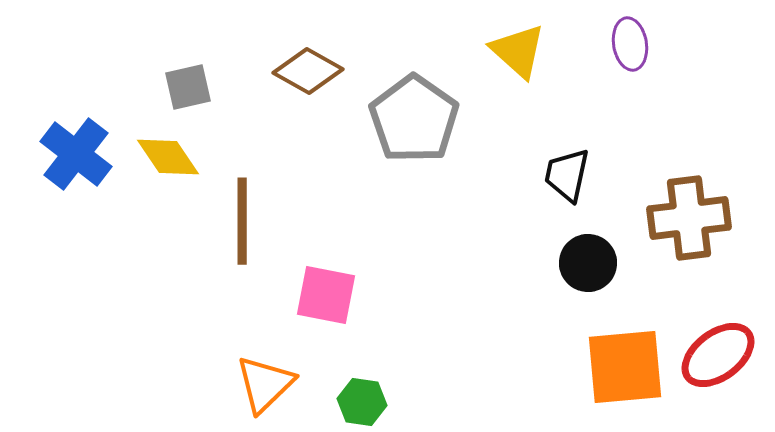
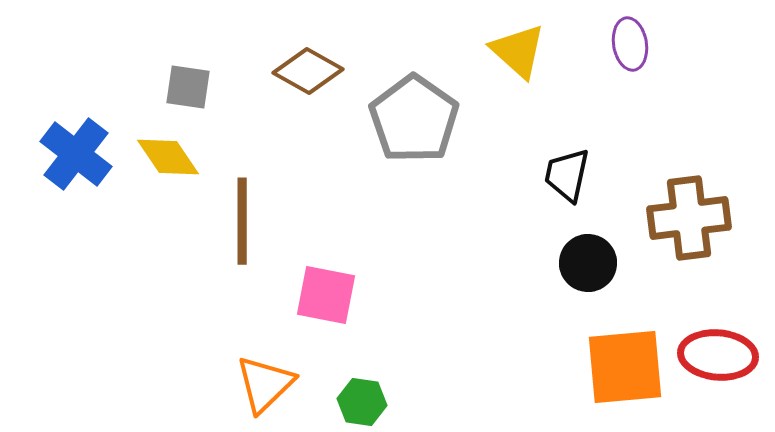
gray square: rotated 21 degrees clockwise
red ellipse: rotated 42 degrees clockwise
